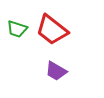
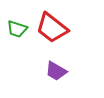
red trapezoid: moved 2 px up
